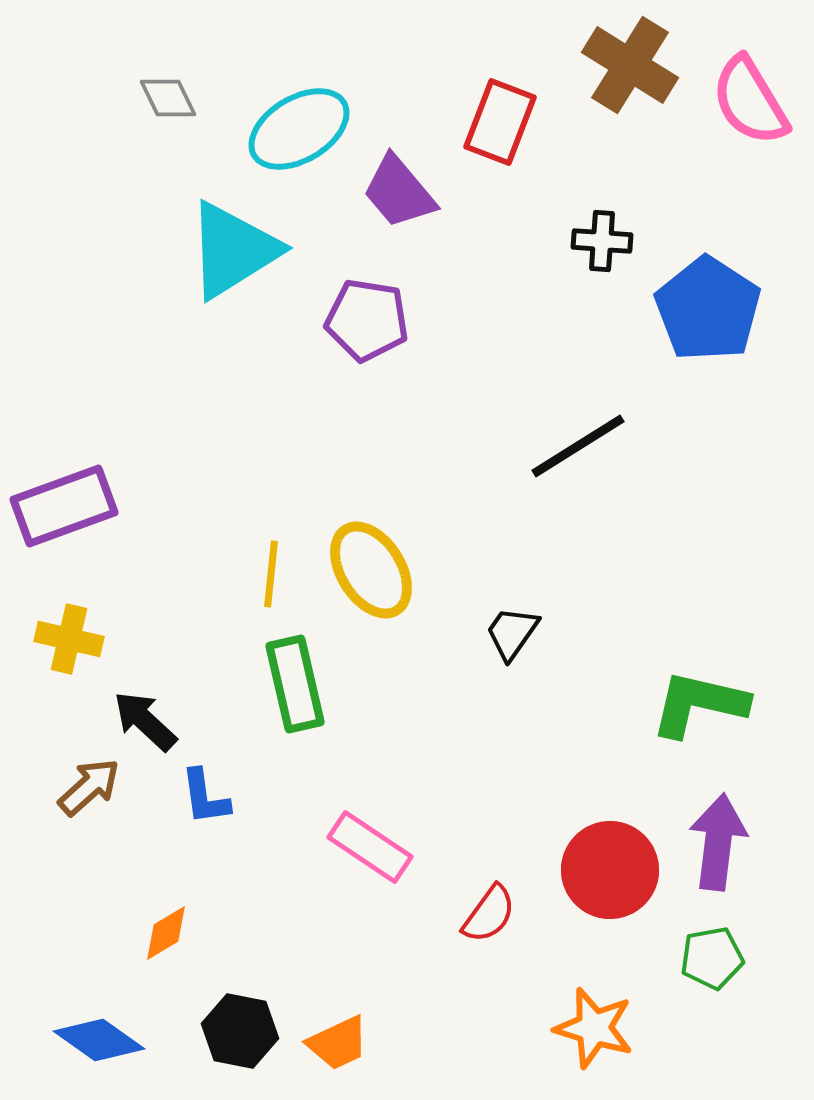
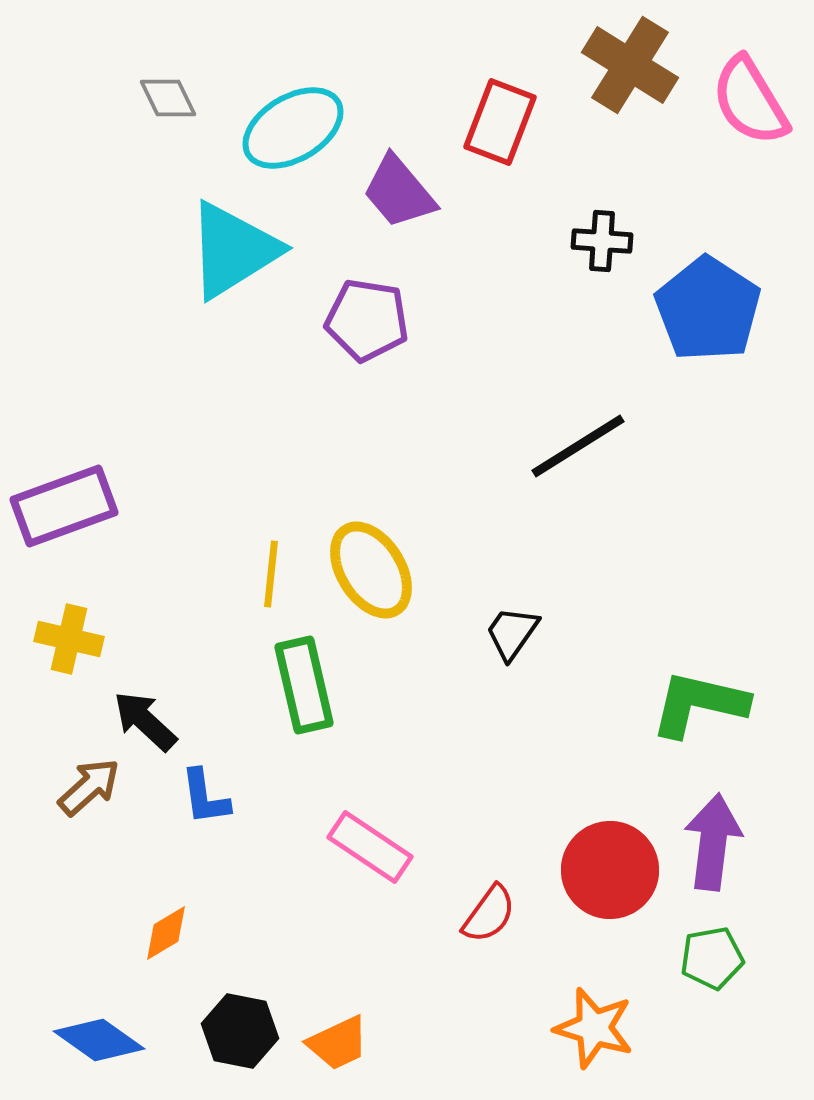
cyan ellipse: moved 6 px left, 1 px up
green rectangle: moved 9 px right, 1 px down
purple arrow: moved 5 px left
